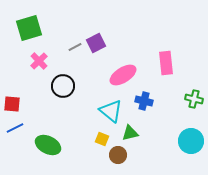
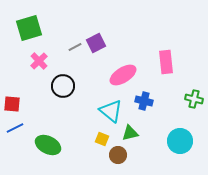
pink rectangle: moved 1 px up
cyan circle: moved 11 px left
